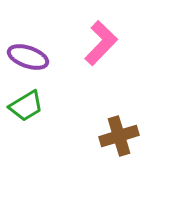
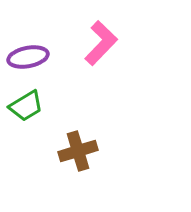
purple ellipse: rotated 30 degrees counterclockwise
brown cross: moved 41 px left, 15 px down
